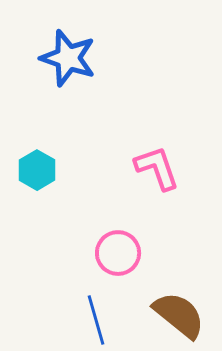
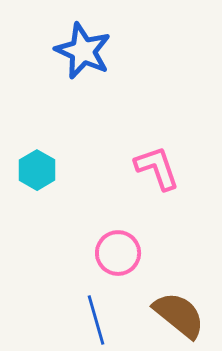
blue star: moved 15 px right, 7 px up; rotated 6 degrees clockwise
